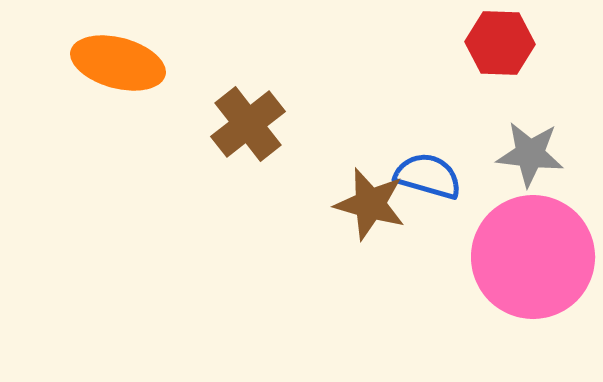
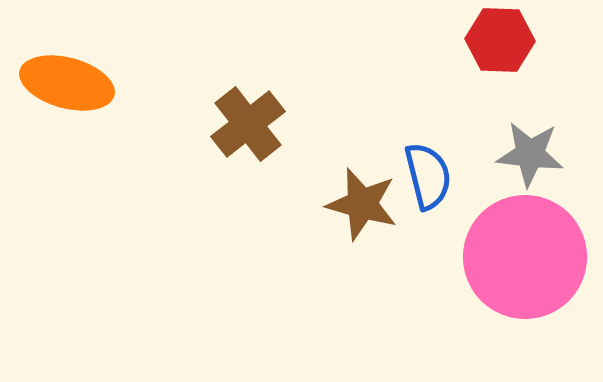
red hexagon: moved 3 px up
orange ellipse: moved 51 px left, 20 px down
blue semicircle: rotated 60 degrees clockwise
brown star: moved 8 px left
pink circle: moved 8 px left
